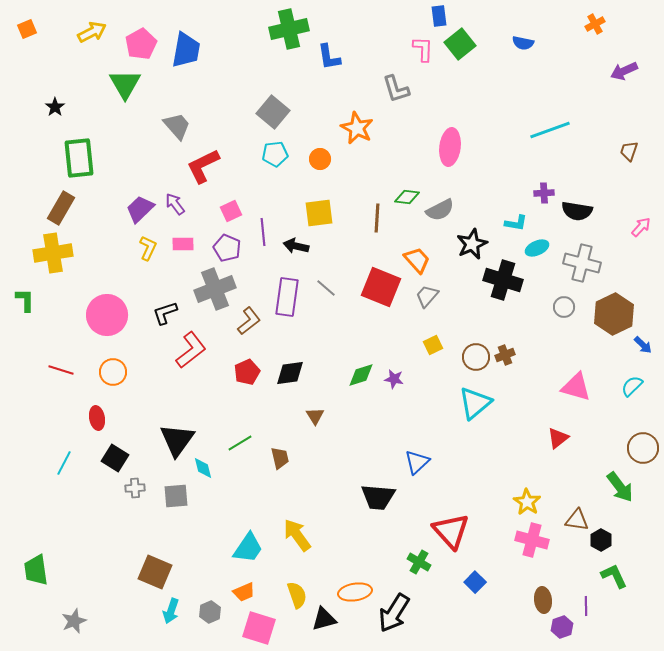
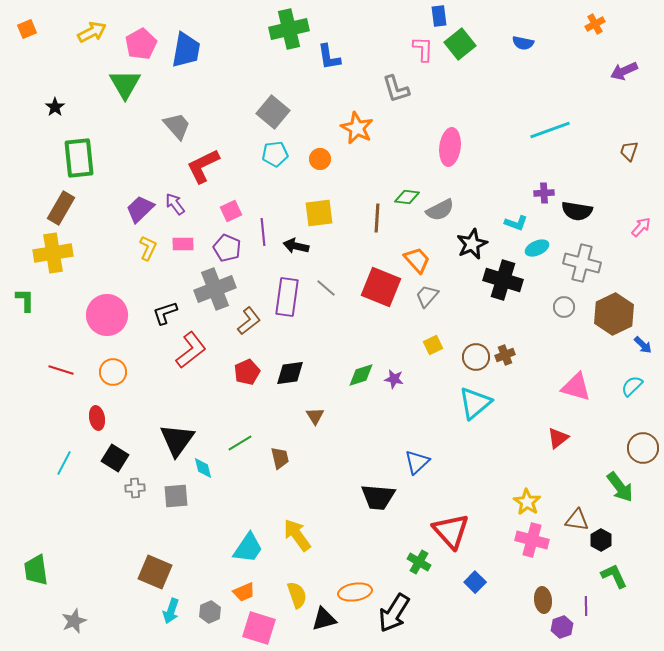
cyan L-shape at (516, 223): rotated 10 degrees clockwise
